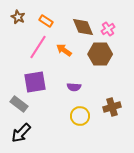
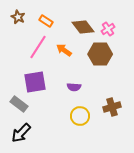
brown diamond: rotated 15 degrees counterclockwise
